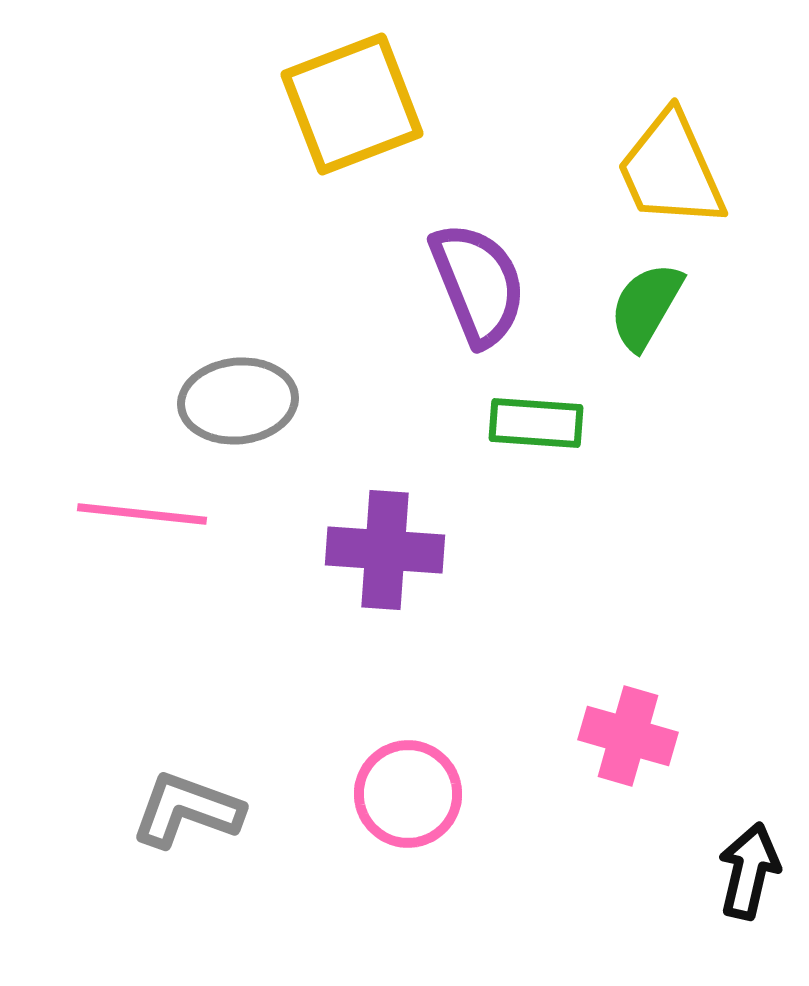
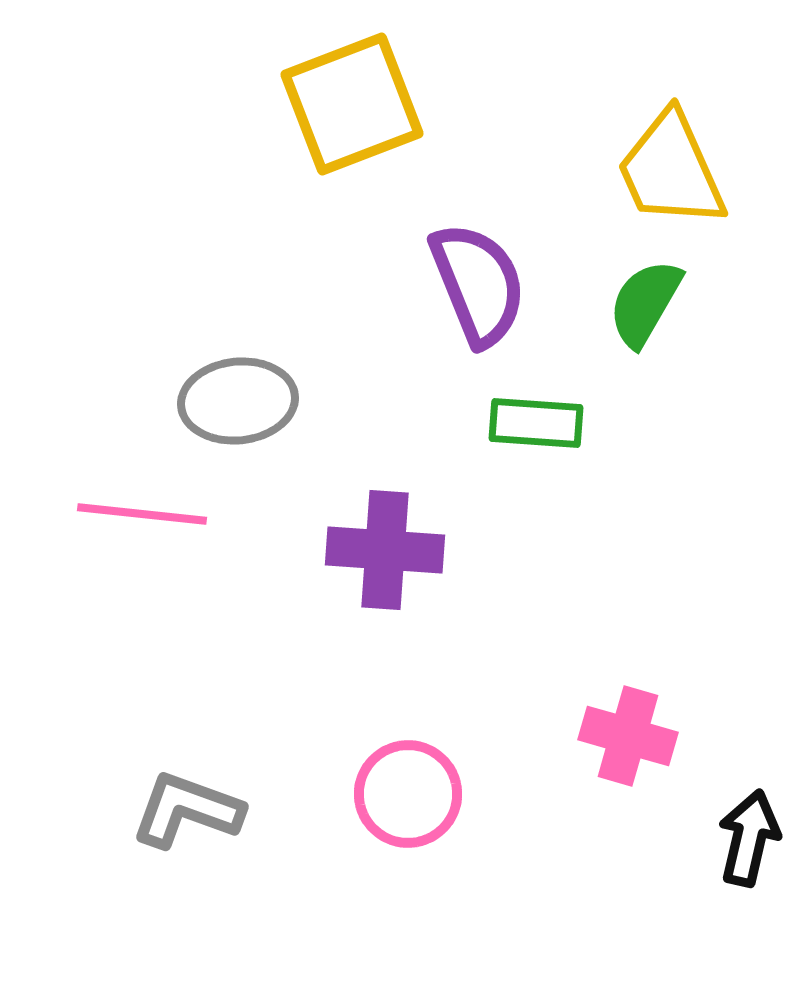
green semicircle: moved 1 px left, 3 px up
black arrow: moved 33 px up
